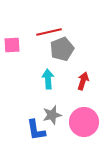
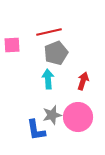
gray pentagon: moved 6 px left, 4 px down
pink circle: moved 6 px left, 5 px up
